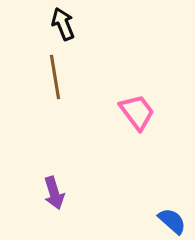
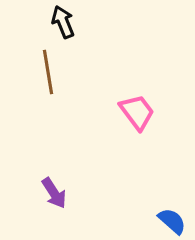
black arrow: moved 2 px up
brown line: moved 7 px left, 5 px up
purple arrow: rotated 16 degrees counterclockwise
